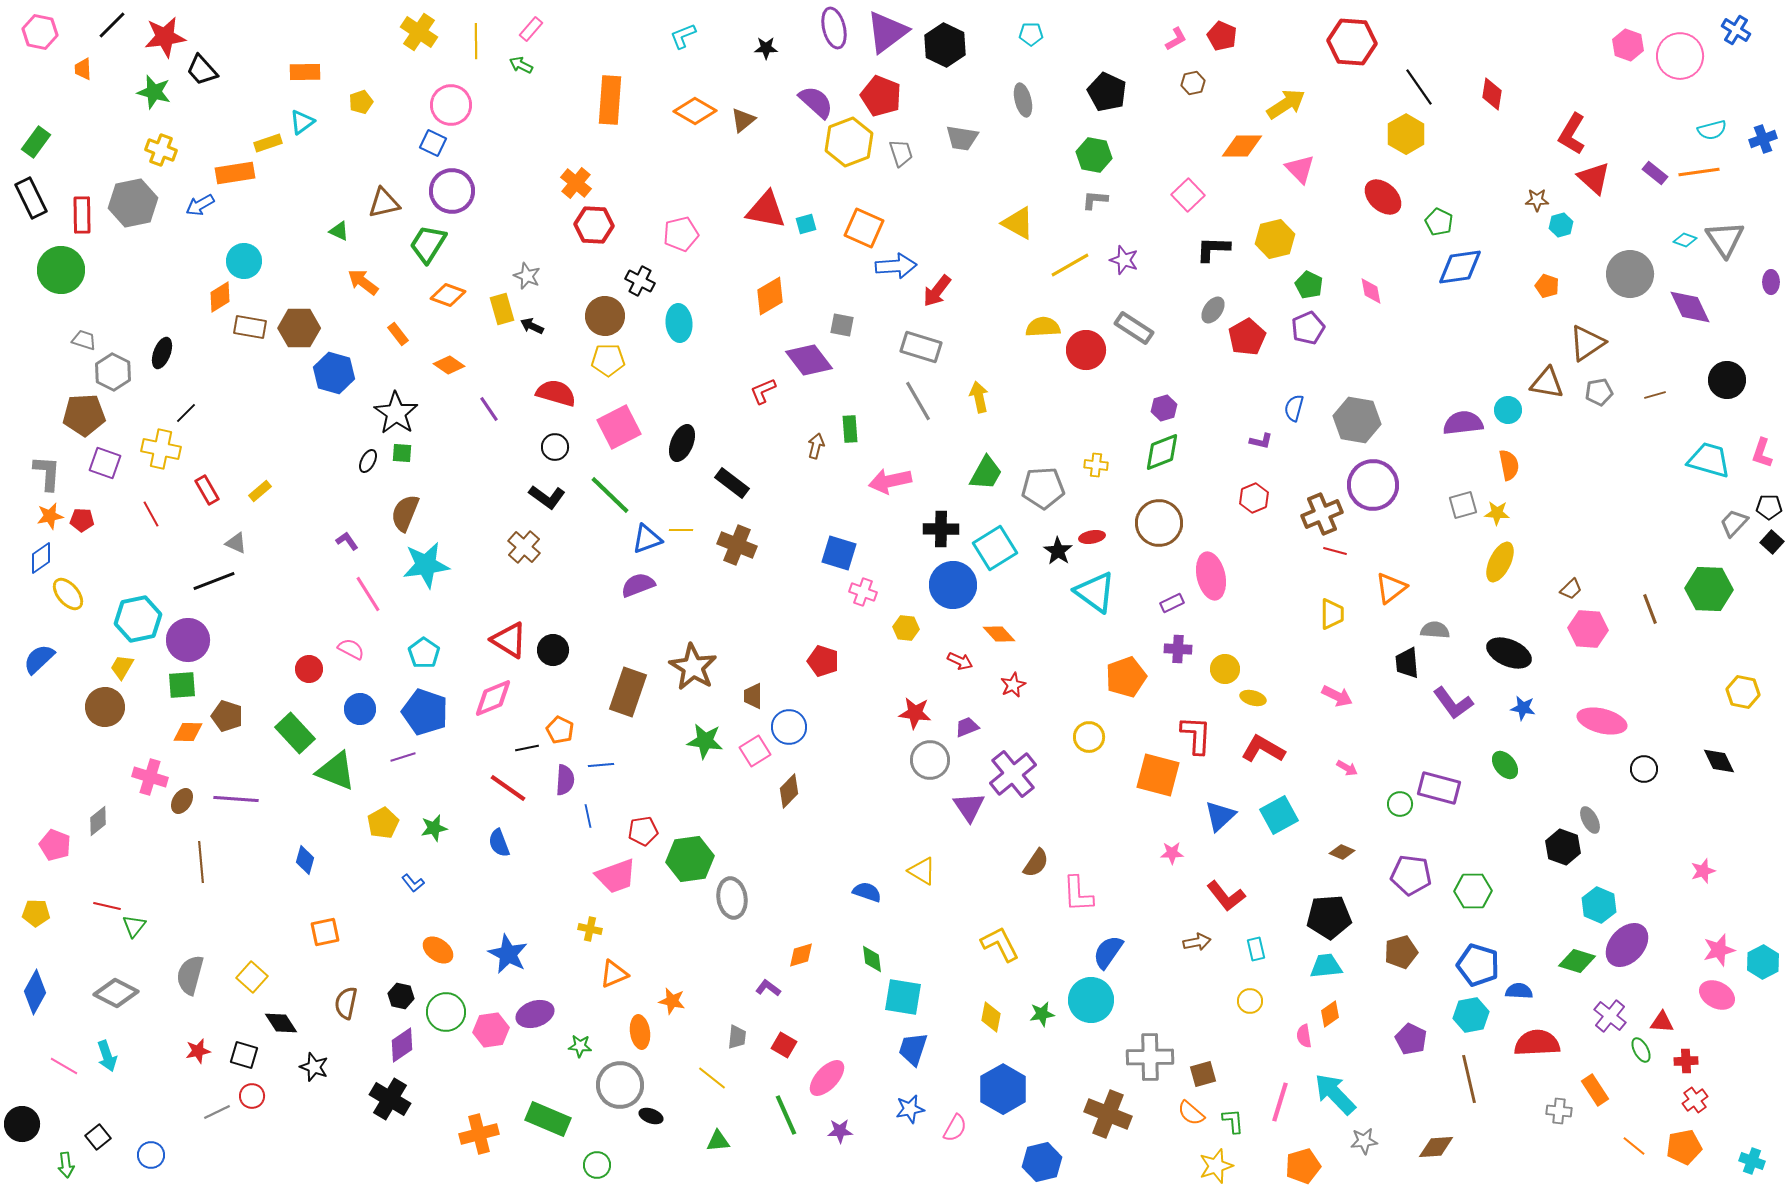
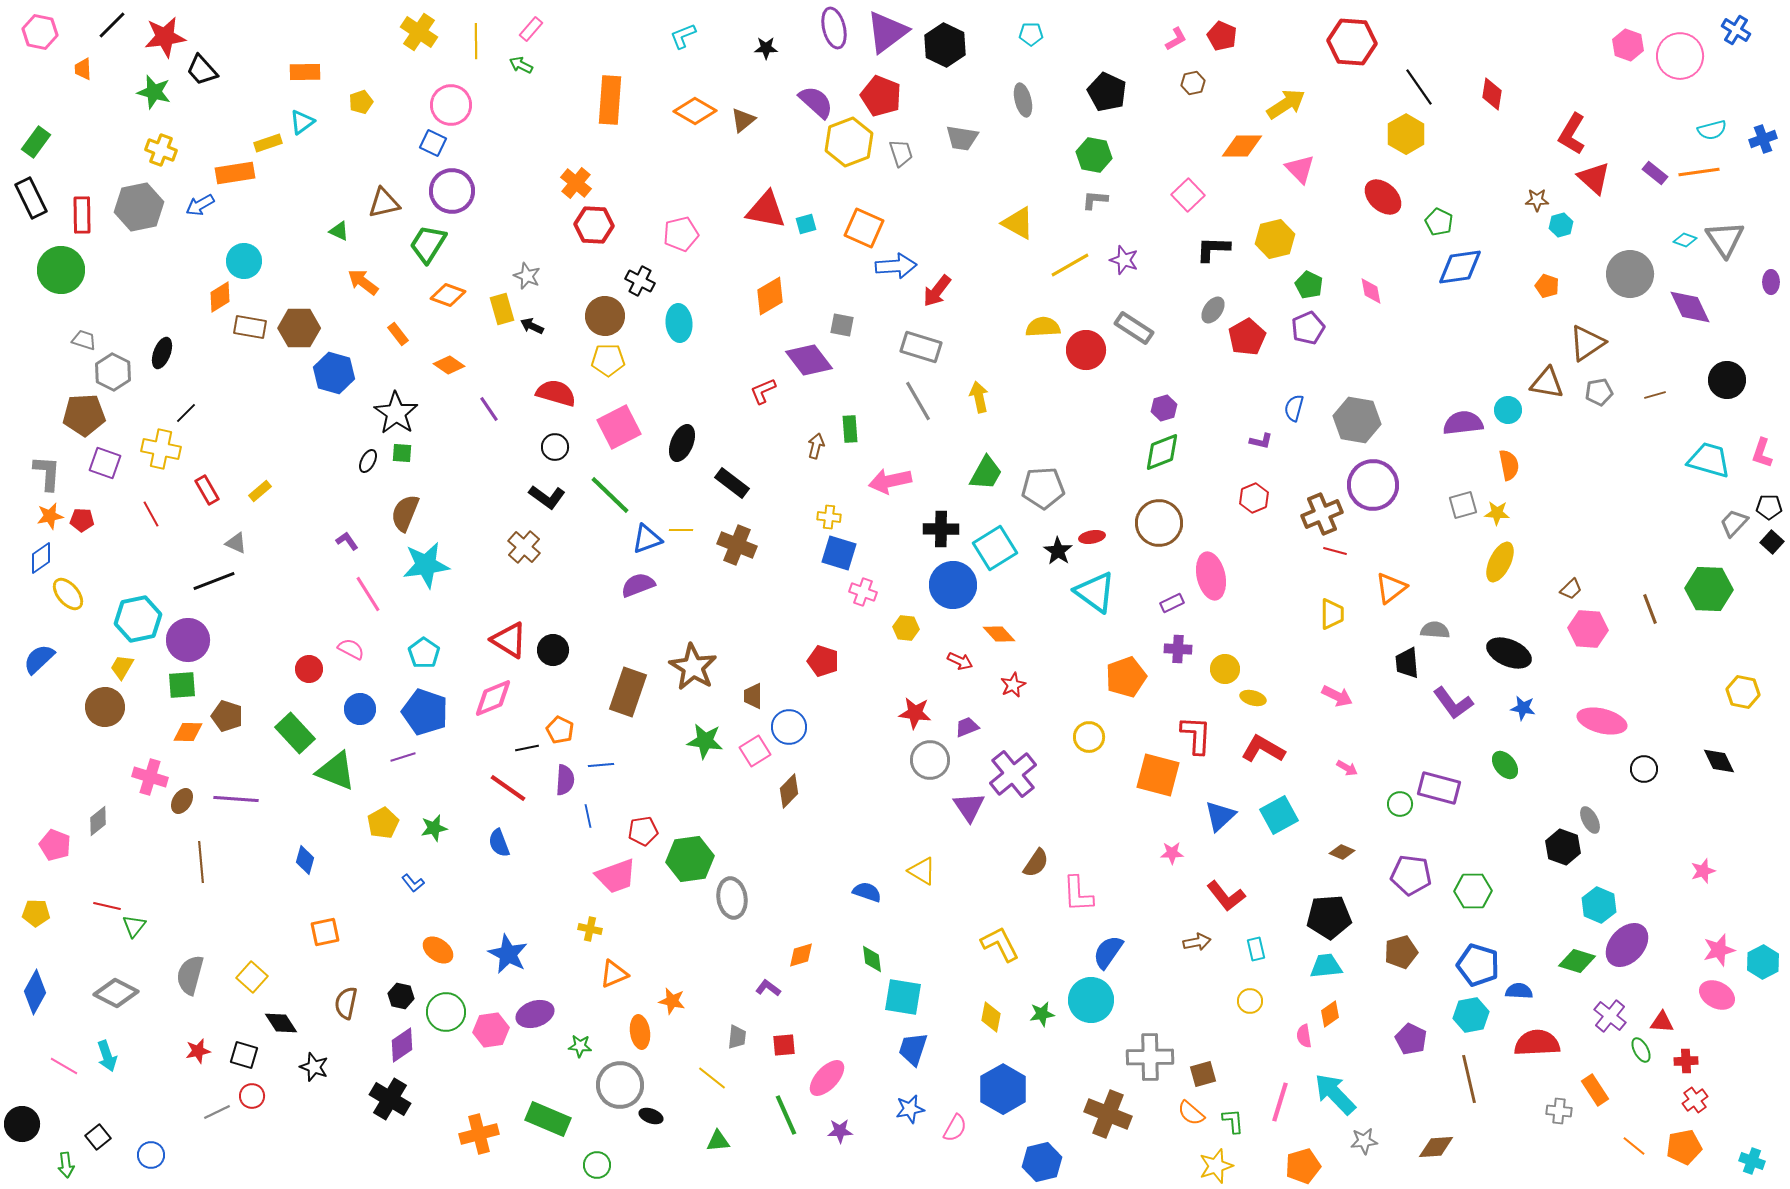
gray hexagon at (133, 203): moved 6 px right, 4 px down
yellow cross at (1096, 465): moved 267 px left, 52 px down
red square at (784, 1045): rotated 35 degrees counterclockwise
